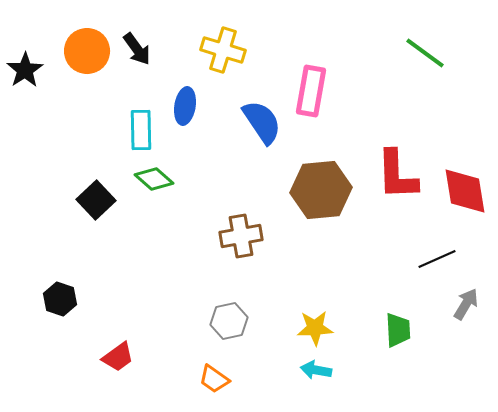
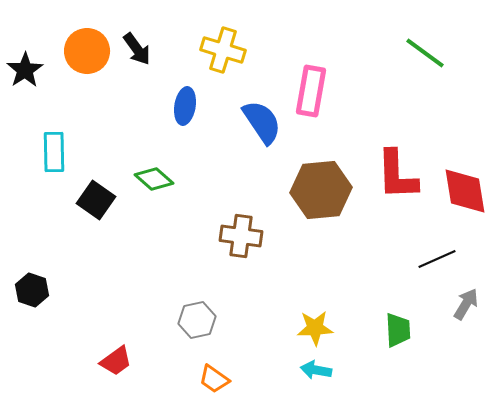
cyan rectangle: moved 87 px left, 22 px down
black square: rotated 12 degrees counterclockwise
brown cross: rotated 18 degrees clockwise
black hexagon: moved 28 px left, 9 px up
gray hexagon: moved 32 px left, 1 px up
red trapezoid: moved 2 px left, 4 px down
